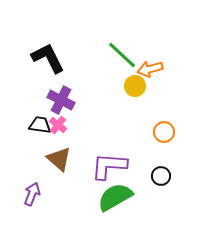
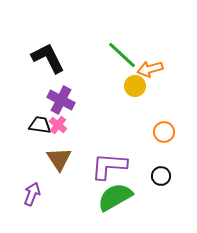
brown triangle: rotated 16 degrees clockwise
